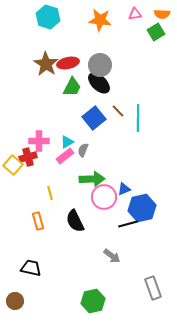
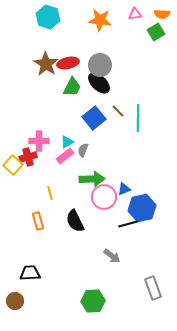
black trapezoid: moved 1 px left, 5 px down; rotated 15 degrees counterclockwise
green hexagon: rotated 10 degrees clockwise
